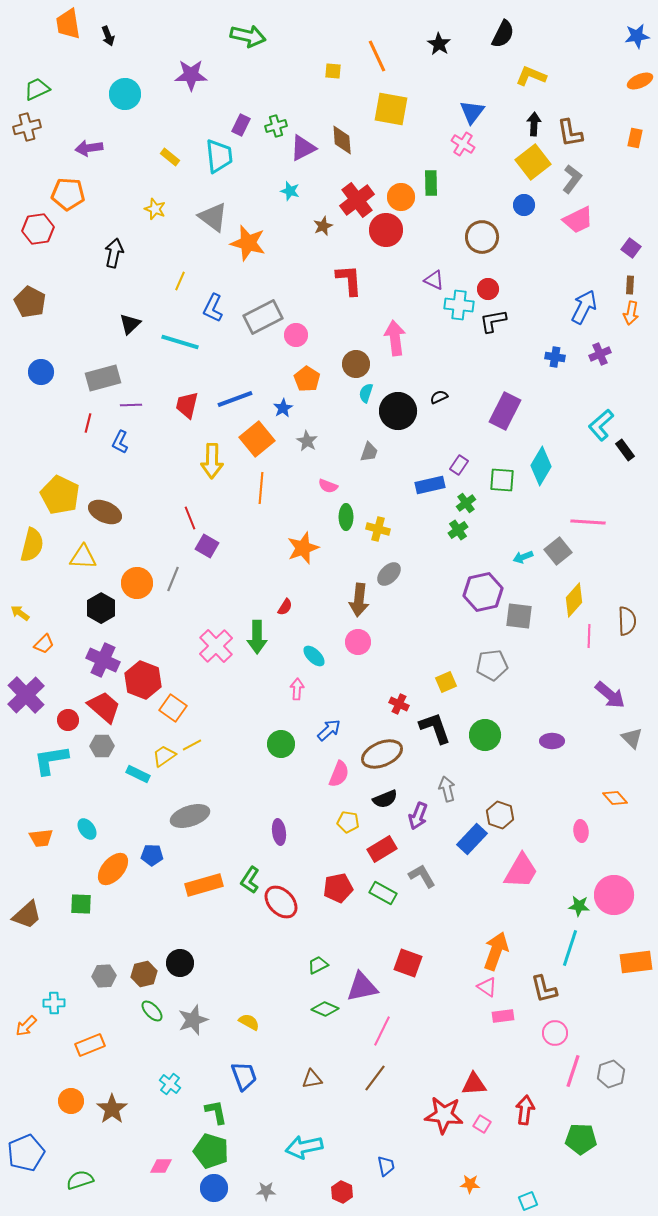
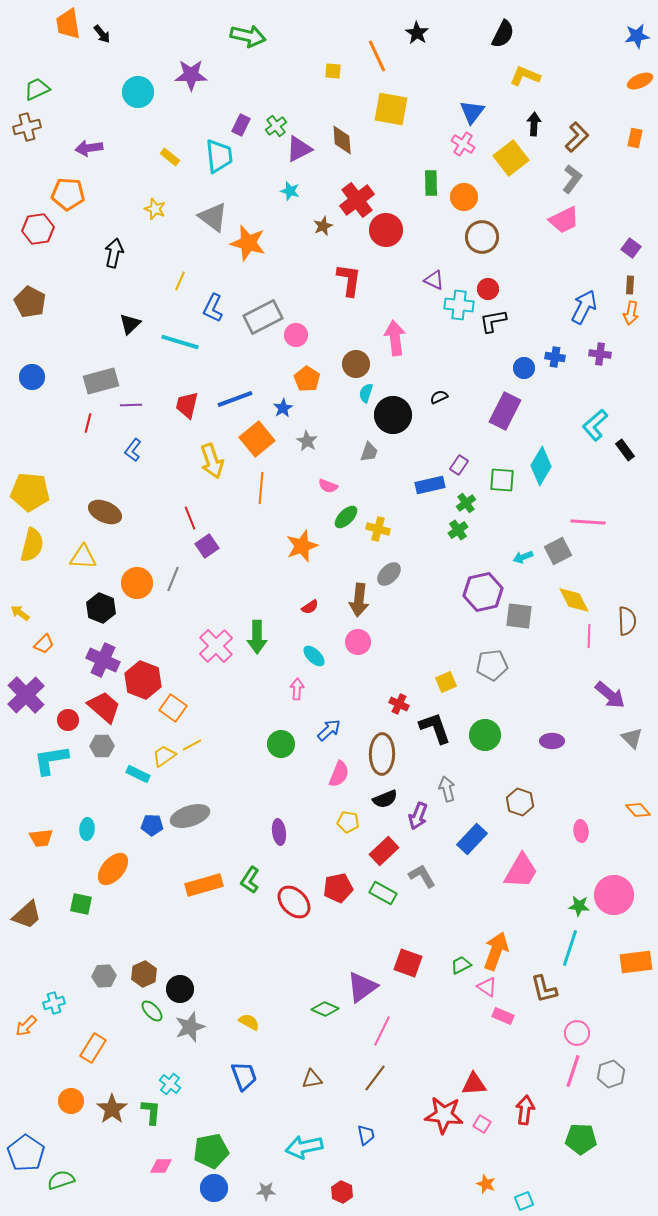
black arrow at (108, 36): moved 6 px left, 2 px up; rotated 18 degrees counterclockwise
black star at (439, 44): moved 22 px left, 11 px up
yellow L-shape at (531, 76): moved 6 px left
cyan circle at (125, 94): moved 13 px right, 2 px up
green cross at (276, 126): rotated 20 degrees counterclockwise
brown L-shape at (570, 133): moved 7 px right, 4 px down; rotated 124 degrees counterclockwise
purple triangle at (303, 148): moved 4 px left, 1 px down
yellow square at (533, 162): moved 22 px left, 4 px up
orange circle at (401, 197): moved 63 px right
blue circle at (524, 205): moved 163 px down
pink trapezoid at (578, 220): moved 14 px left
red L-shape at (349, 280): rotated 12 degrees clockwise
purple cross at (600, 354): rotated 30 degrees clockwise
blue circle at (41, 372): moved 9 px left, 5 px down
gray rectangle at (103, 378): moved 2 px left, 3 px down
black circle at (398, 411): moved 5 px left, 4 px down
cyan L-shape at (601, 425): moved 6 px left
blue L-shape at (120, 442): moved 13 px right, 8 px down; rotated 10 degrees clockwise
yellow arrow at (212, 461): rotated 20 degrees counterclockwise
yellow pentagon at (60, 495): moved 30 px left, 3 px up; rotated 21 degrees counterclockwise
green ellipse at (346, 517): rotated 45 degrees clockwise
purple square at (207, 546): rotated 25 degrees clockwise
orange star at (303, 548): moved 1 px left, 2 px up
gray square at (558, 551): rotated 12 degrees clockwise
yellow diamond at (574, 600): rotated 68 degrees counterclockwise
red semicircle at (285, 607): moved 25 px right; rotated 24 degrees clockwise
black hexagon at (101, 608): rotated 8 degrees counterclockwise
brown ellipse at (382, 754): rotated 66 degrees counterclockwise
orange diamond at (615, 798): moved 23 px right, 12 px down
brown hexagon at (500, 815): moved 20 px right, 13 px up
cyan ellipse at (87, 829): rotated 40 degrees clockwise
red rectangle at (382, 849): moved 2 px right, 2 px down; rotated 12 degrees counterclockwise
blue pentagon at (152, 855): moved 30 px up
red ellipse at (281, 902): moved 13 px right
green square at (81, 904): rotated 10 degrees clockwise
black circle at (180, 963): moved 26 px down
green trapezoid at (318, 965): moved 143 px right
brown hexagon at (144, 974): rotated 10 degrees counterclockwise
purple triangle at (362, 987): rotated 24 degrees counterclockwise
cyan cross at (54, 1003): rotated 15 degrees counterclockwise
pink rectangle at (503, 1016): rotated 30 degrees clockwise
gray star at (193, 1020): moved 3 px left, 7 px down
pink circle at (555, 1033): moved 22 px right
orange rectangle at (90, 1045): moved 3 px right, 3 px down; rotated 36 degrees counterclockwise
green L-shape at (216, 1112): moved 65 px left; rotated 16 degrees clockwise
green pentagon at (211, 1151): rotated 28 degrees counterclockwise
blue pentagon at (26, 1153): rotated 15 degrees counterclockwise
blue trapezoid at (386, 1166): moved 20 px left, 31 px up
green semicircle at (80, 1180): moved 19 px left
orange star at (470, 1184): moved 16 px right; rotated 18 degrees clockwise
cyan square at (528, 1201): moved 4 px left
